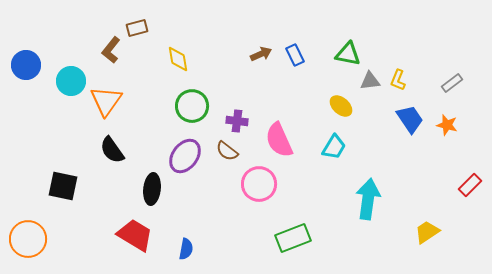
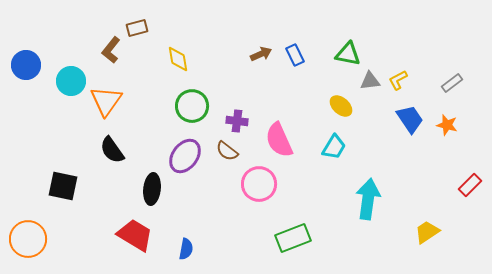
yellow L-shape: rotated 40 degrees clockwise
